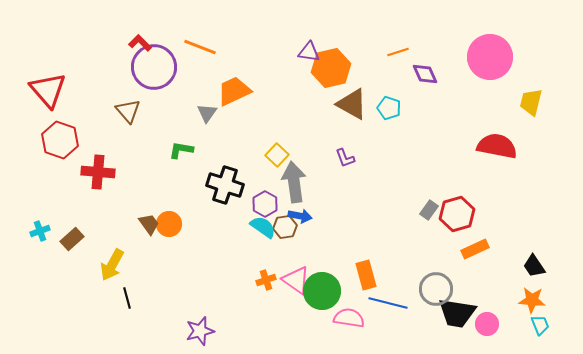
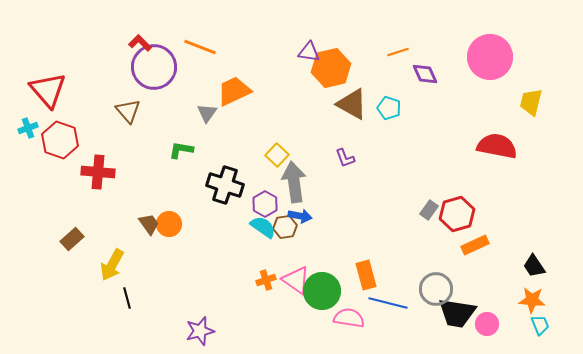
cyan cross at (40, 231): moved 12 px left, 103 px up
orange rectangle at (475, 249): moved 4 px up
